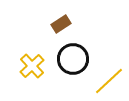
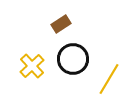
yellow line: moved 2 px up; rotated 16 degrees counterclockwise
